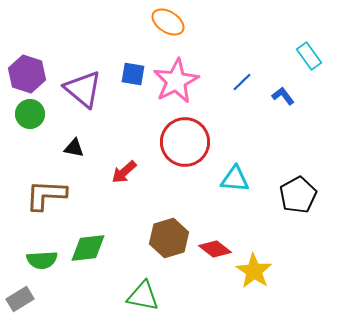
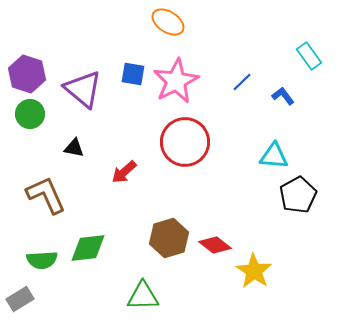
cyan triangle: moved 39 px right, 23 px up
brown L-shape: rotated 63 degrees clockwise
red diamond: moved 4 px up
green triangle: rotated 12 degrees counterclockwise
